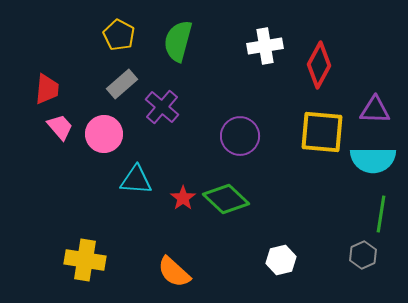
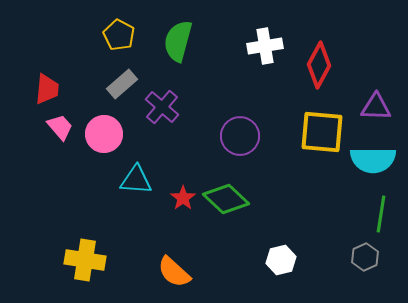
purple triangle: moved 1 px right, 3 px up
gray hexagon: moved 2 px right, 2 px down
